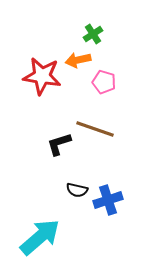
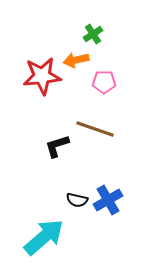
orange arrow: moved 2 px left
red star: rotated 15 degrees counterclockwise
pink pentagon: rotated 15 degrees counterclockwise
black L-shape: moved 2 px left, 2 px down
black semicircle: moved 10 px down
blue cross: rotated 12 degrees counterclockwise
cyan arrow: moved 4 px right
